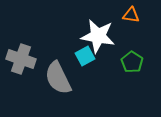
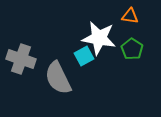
orange triangle: moved 1 px left, 1 px down
white star: moved 1 px right, 2 px down
cyan square: moved 1 px left
green pentagon: moved 13 px up
